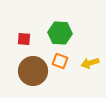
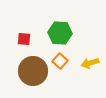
orange square: rotated 21 degrees clockwise
